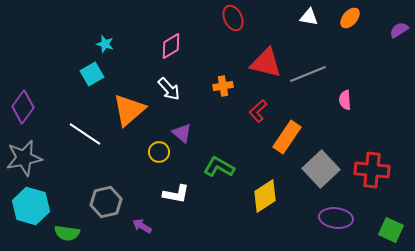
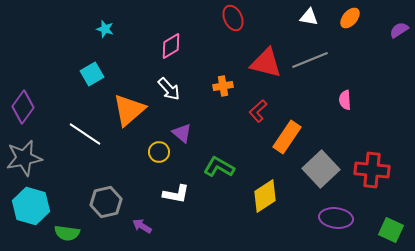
cyan star: moved 15 px up
gray line: moved 2 px right, 14 px up
